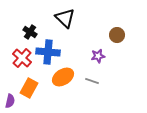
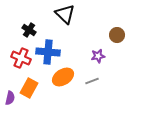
black triangle: moved 4 px up
black cross: moved 1 px left, 2 px up
red cross: moved 1 px left; rotated 18 degrees counterclockwise
gray line: rotated 40 degrees counterclockwise
purple semicircle: moved 3 px up
